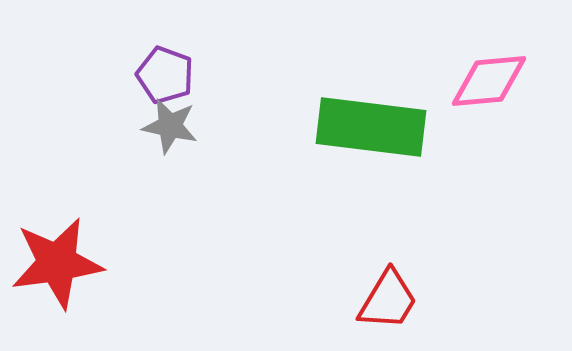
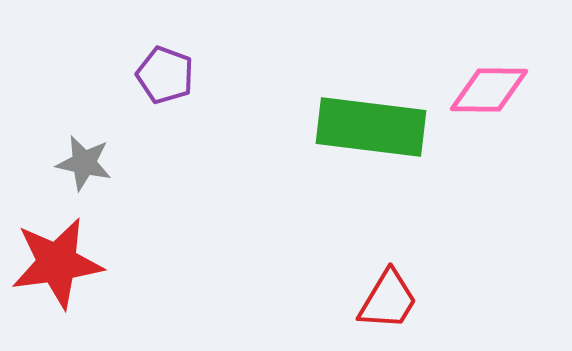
pink diamond: moved 9 px down; rotated 6 degrees clockwise
gray star: moved 86 px left, 37 px down
